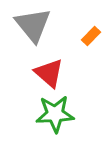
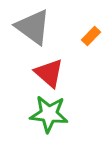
gray triangle: moved 2 px down; rotated 15 degrees counterclockwise
green star: moved 6 px left; rotated 9 degrees clockwise
